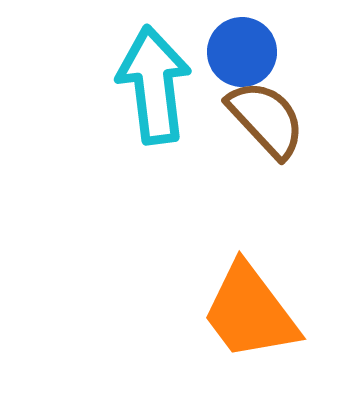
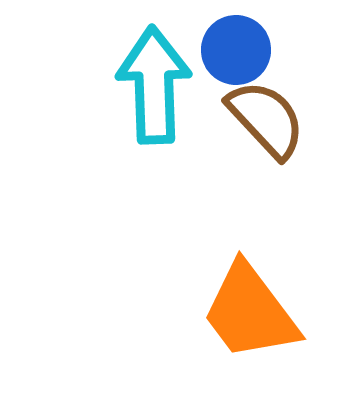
blue circle: moved 6 px left, 2 px up
cyan arrow: rotated 5 degrees clockwise
